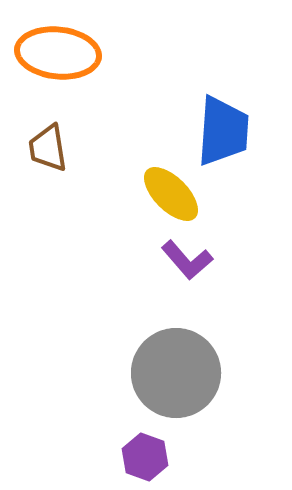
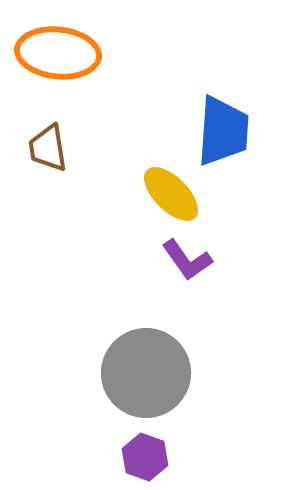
purple L-shape: rotated 6 degrees clockwise
gray circle: moved 30 px left
